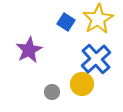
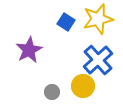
yellow star: rotated 16 degrees clockwise
blue cross: moved 2 px right, 1 px down
yellow circle: moved 1 px right, 2 px down
